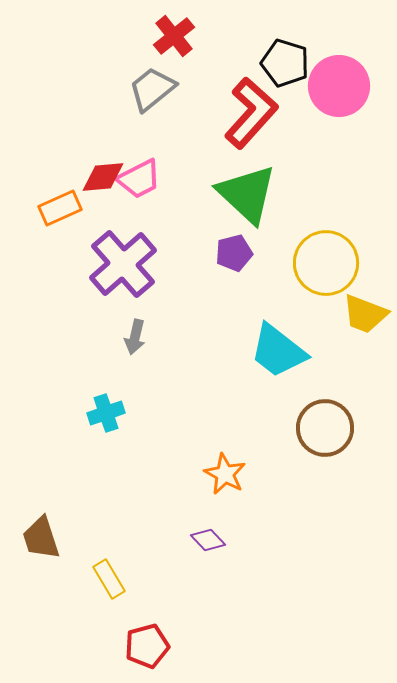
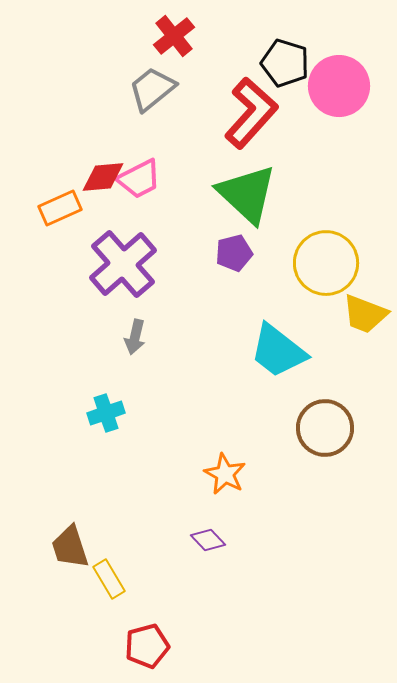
brown trapezoid: moved 29 px right, 9 px down
